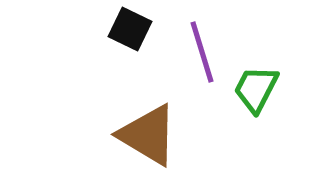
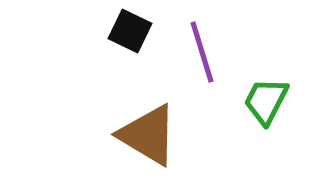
black square: moved 2 px down
green trapezoid: moved 10 px right, 12 px down
